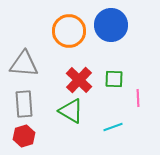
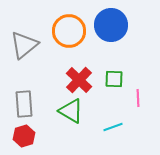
gray triangle: moved 19 px up; rotated 44 degrees counterclockwise
